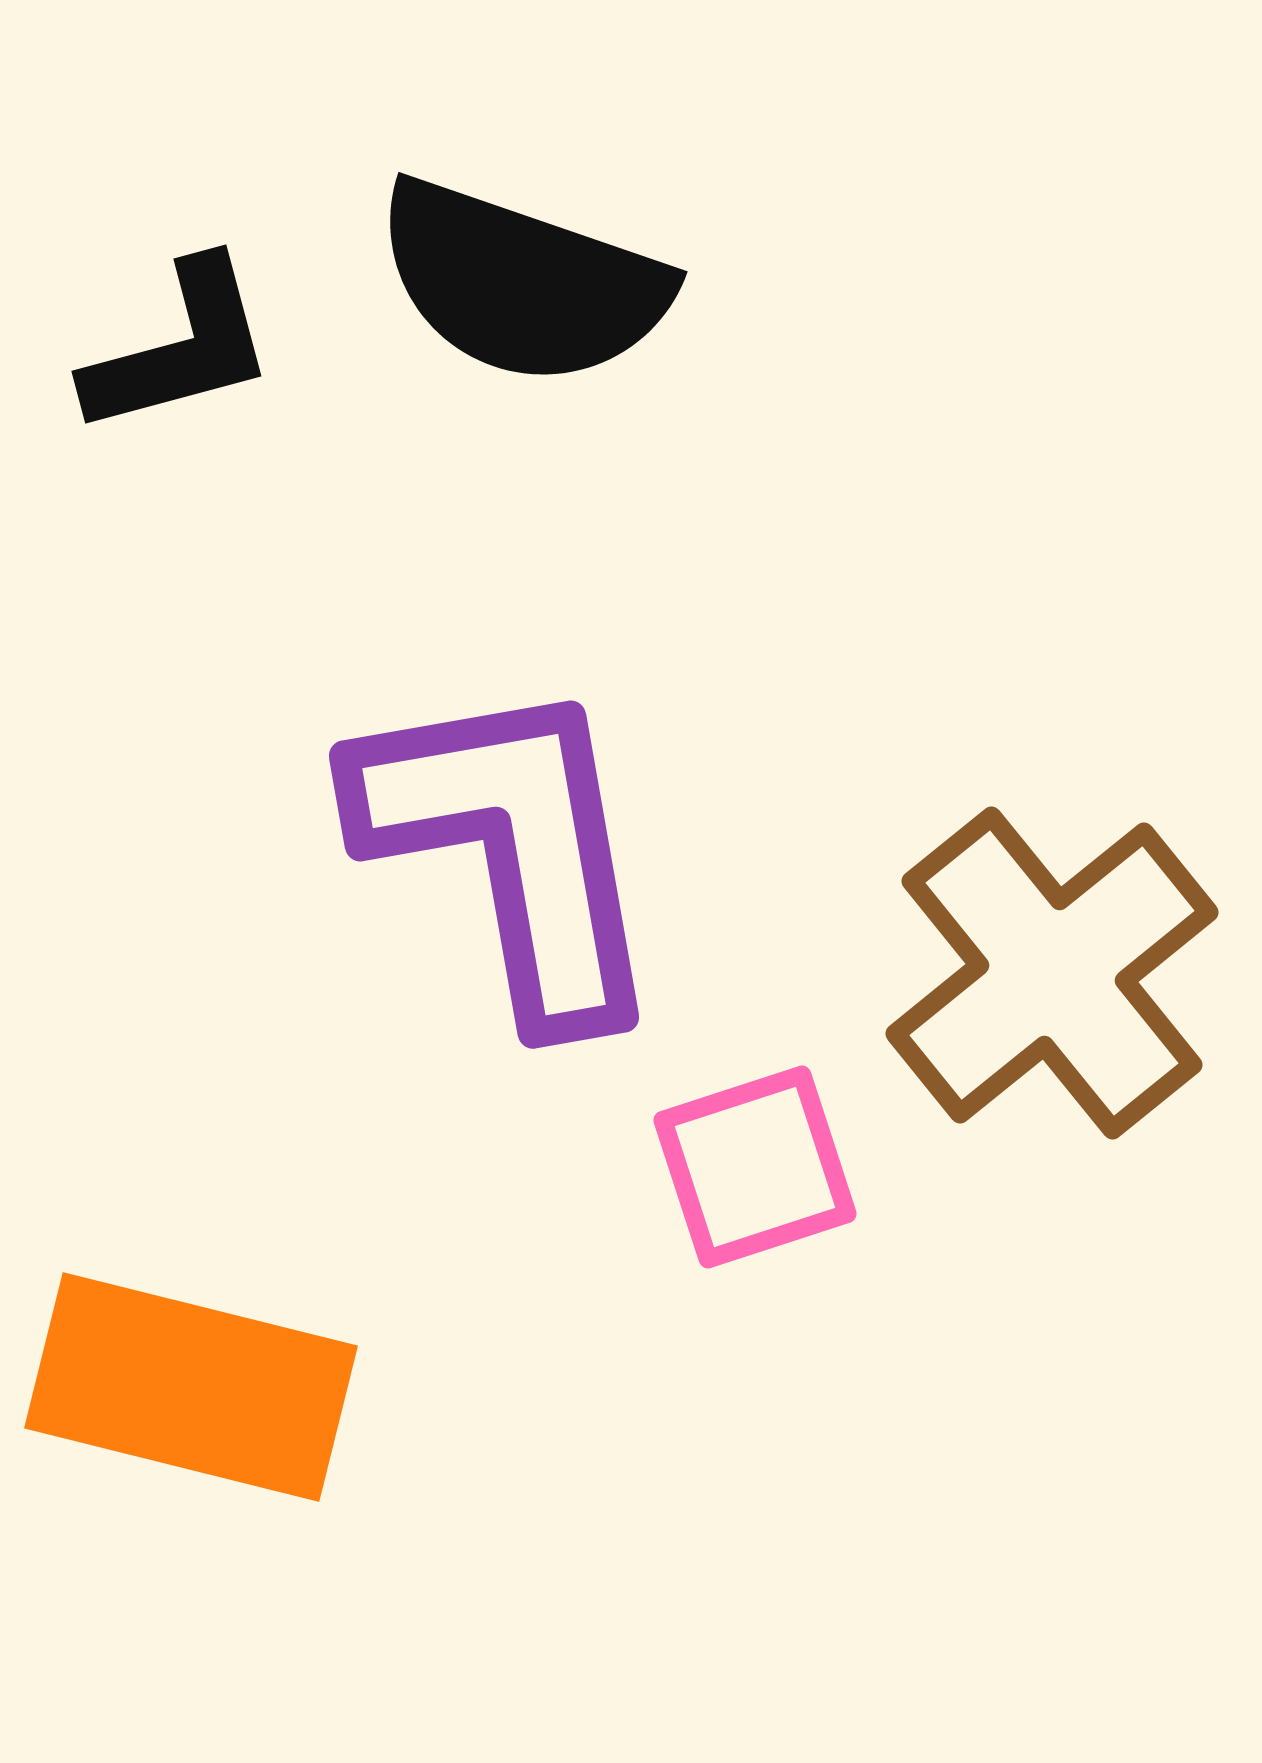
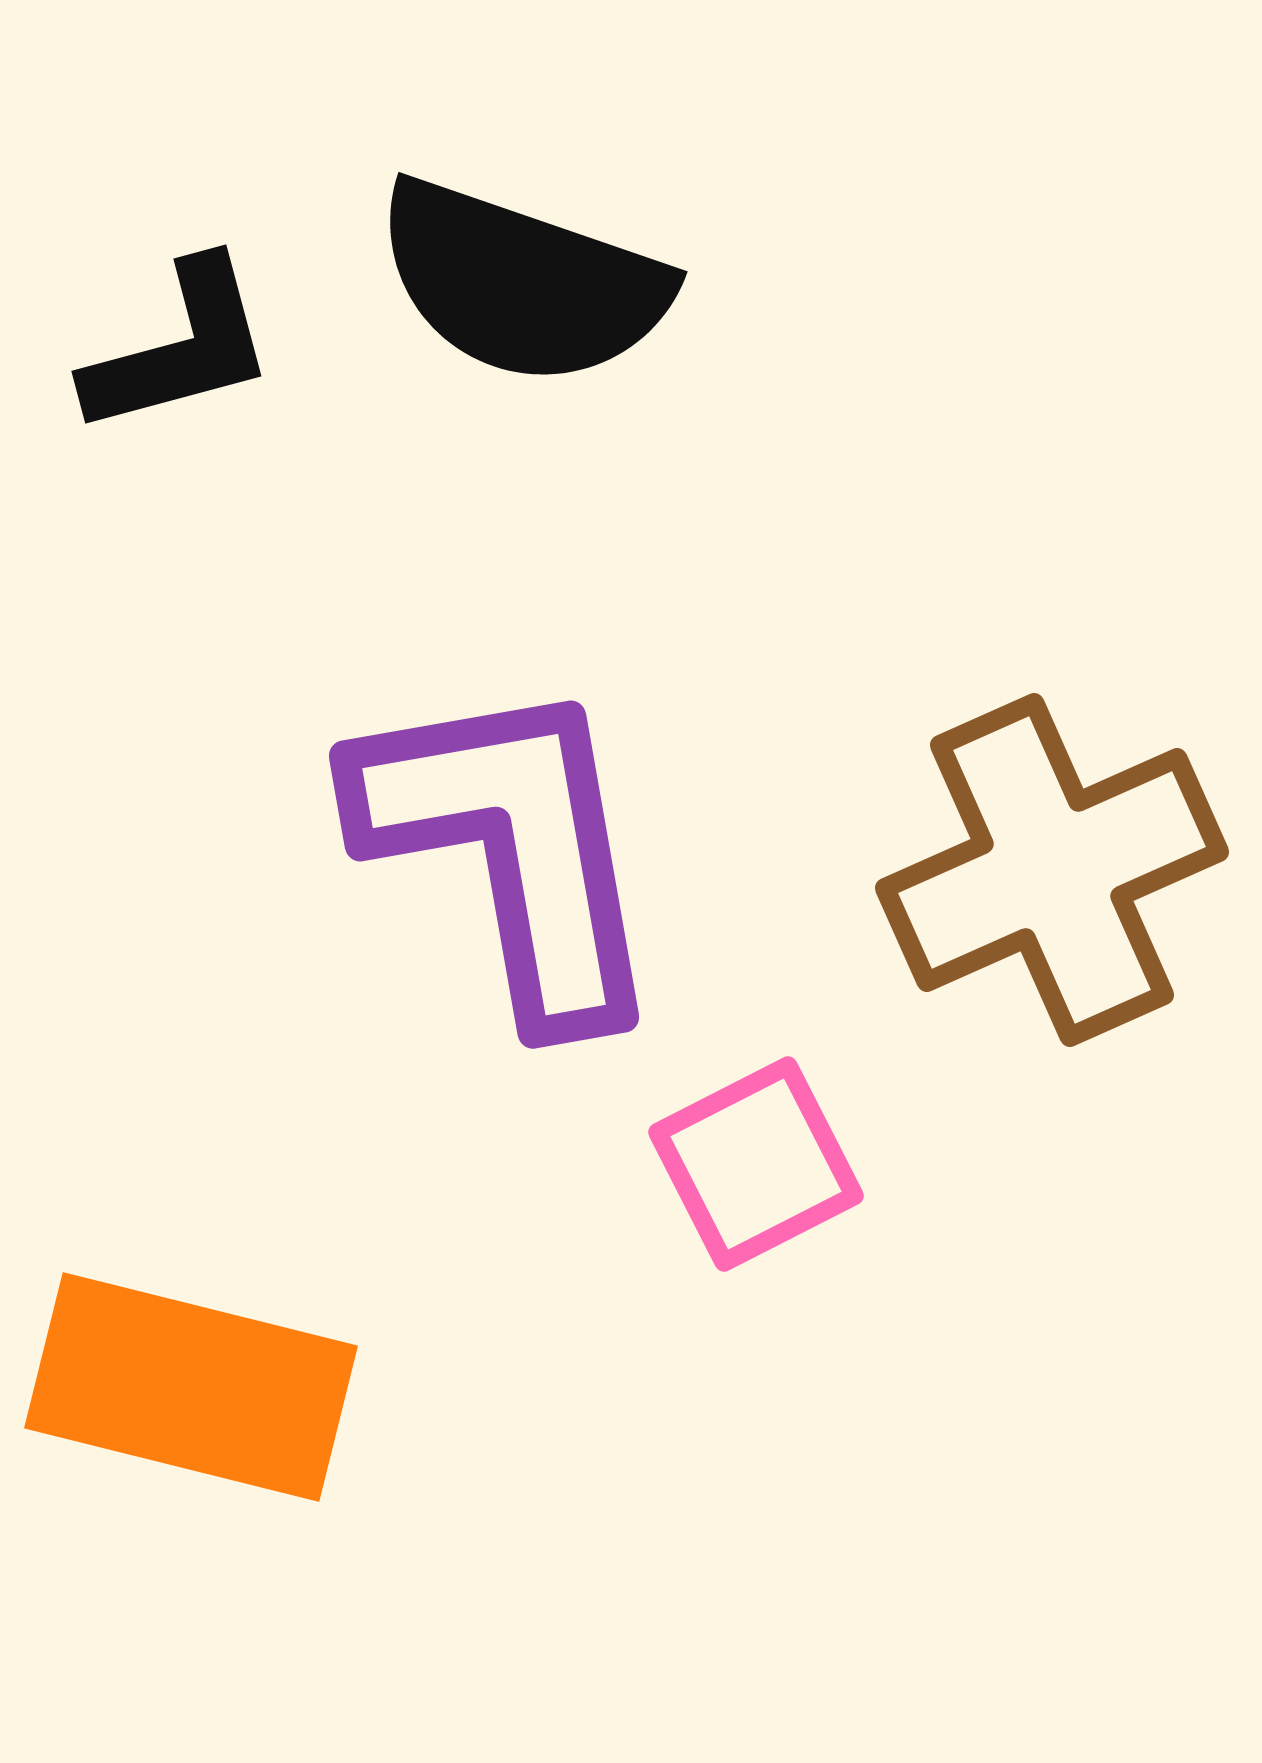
brown cross: moved 103 px up; rotated 15 degrees clockwise
pink square: moved 1 px right, 3 px up; rotated 9 degrees counterclockwise
